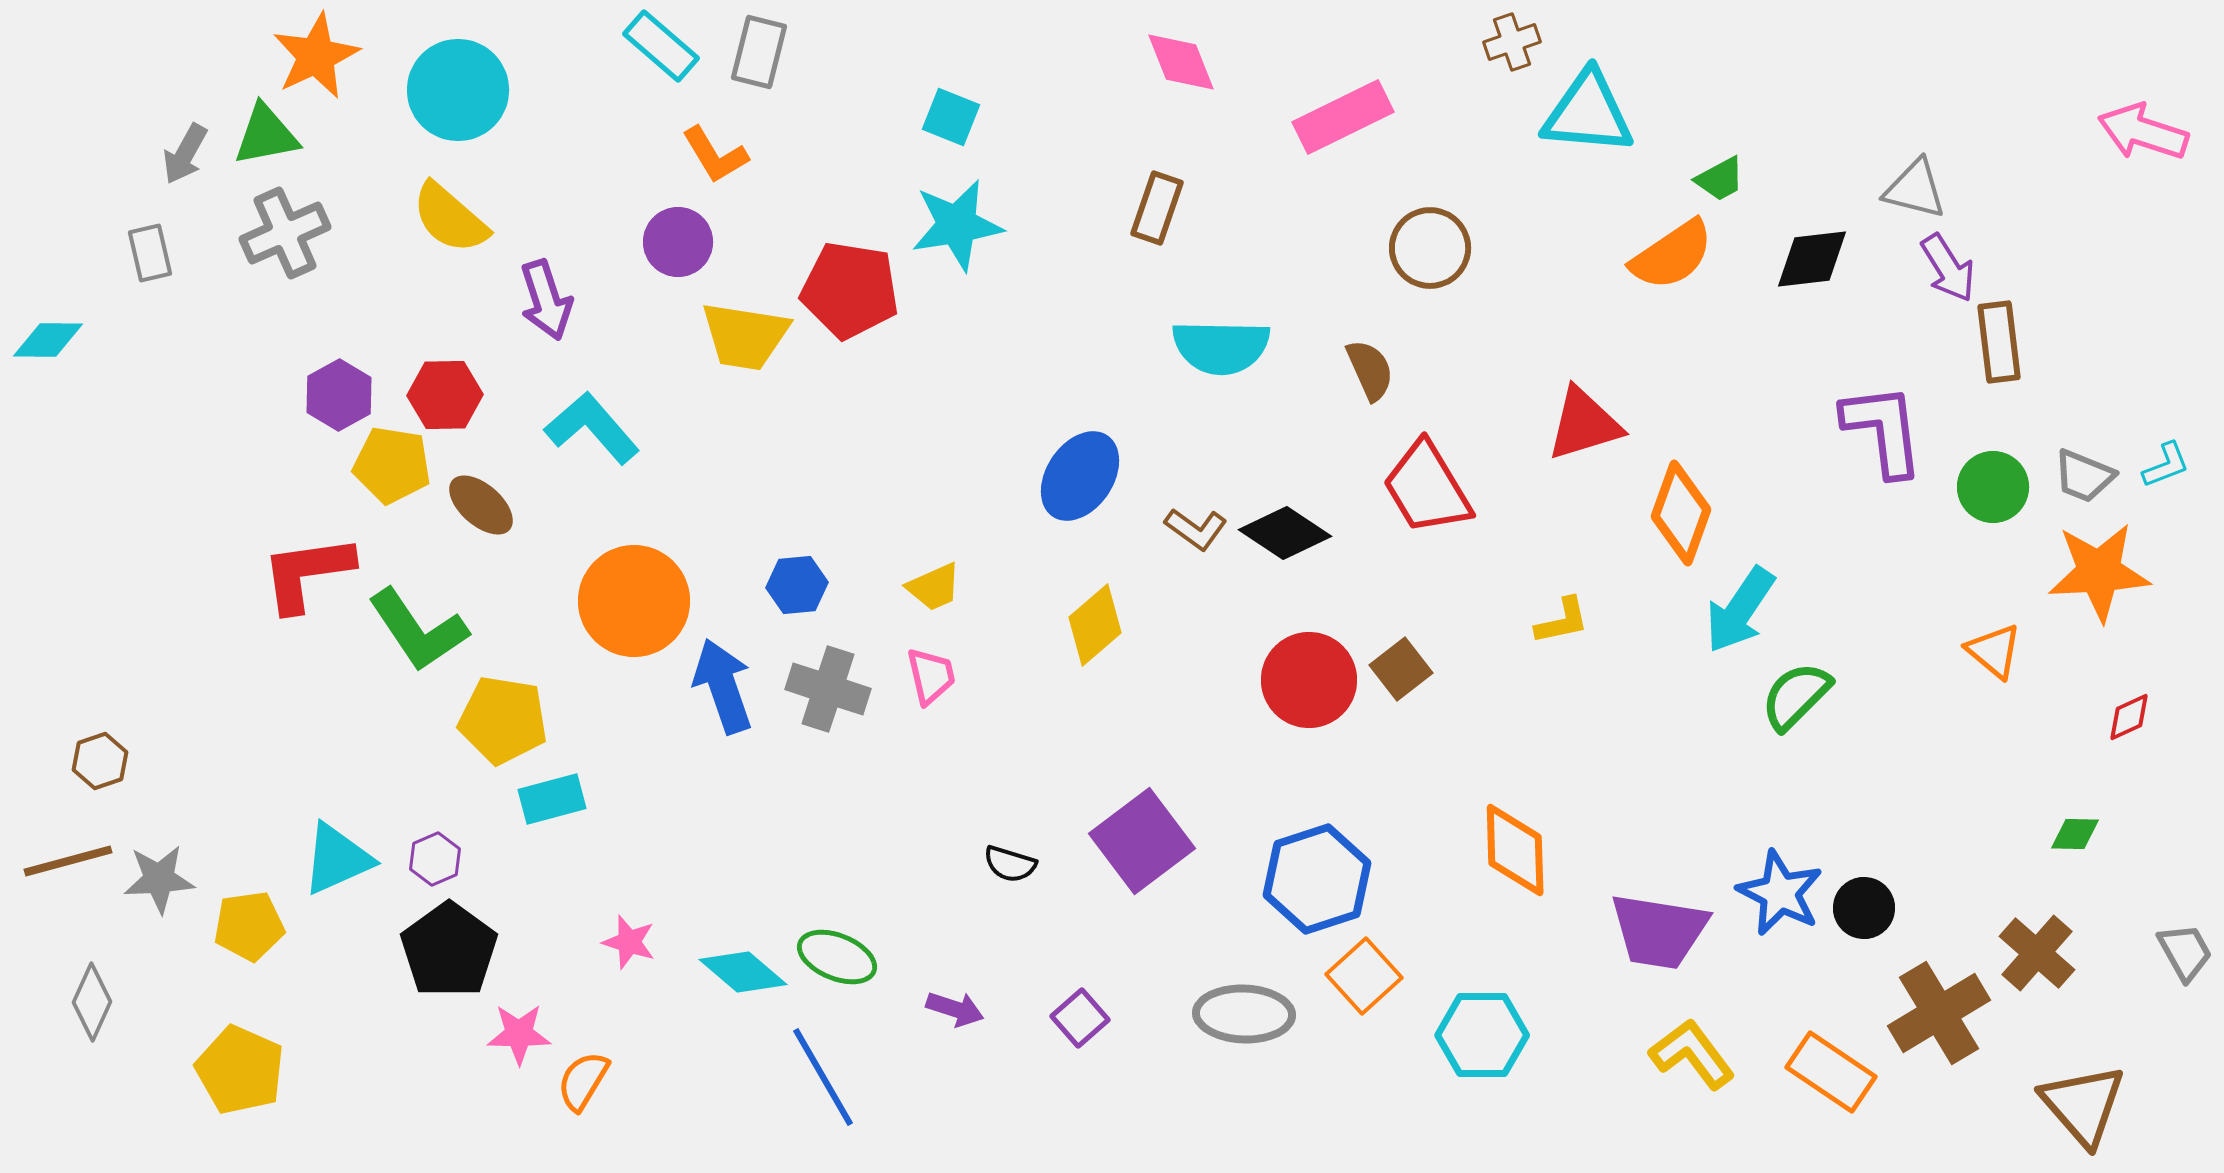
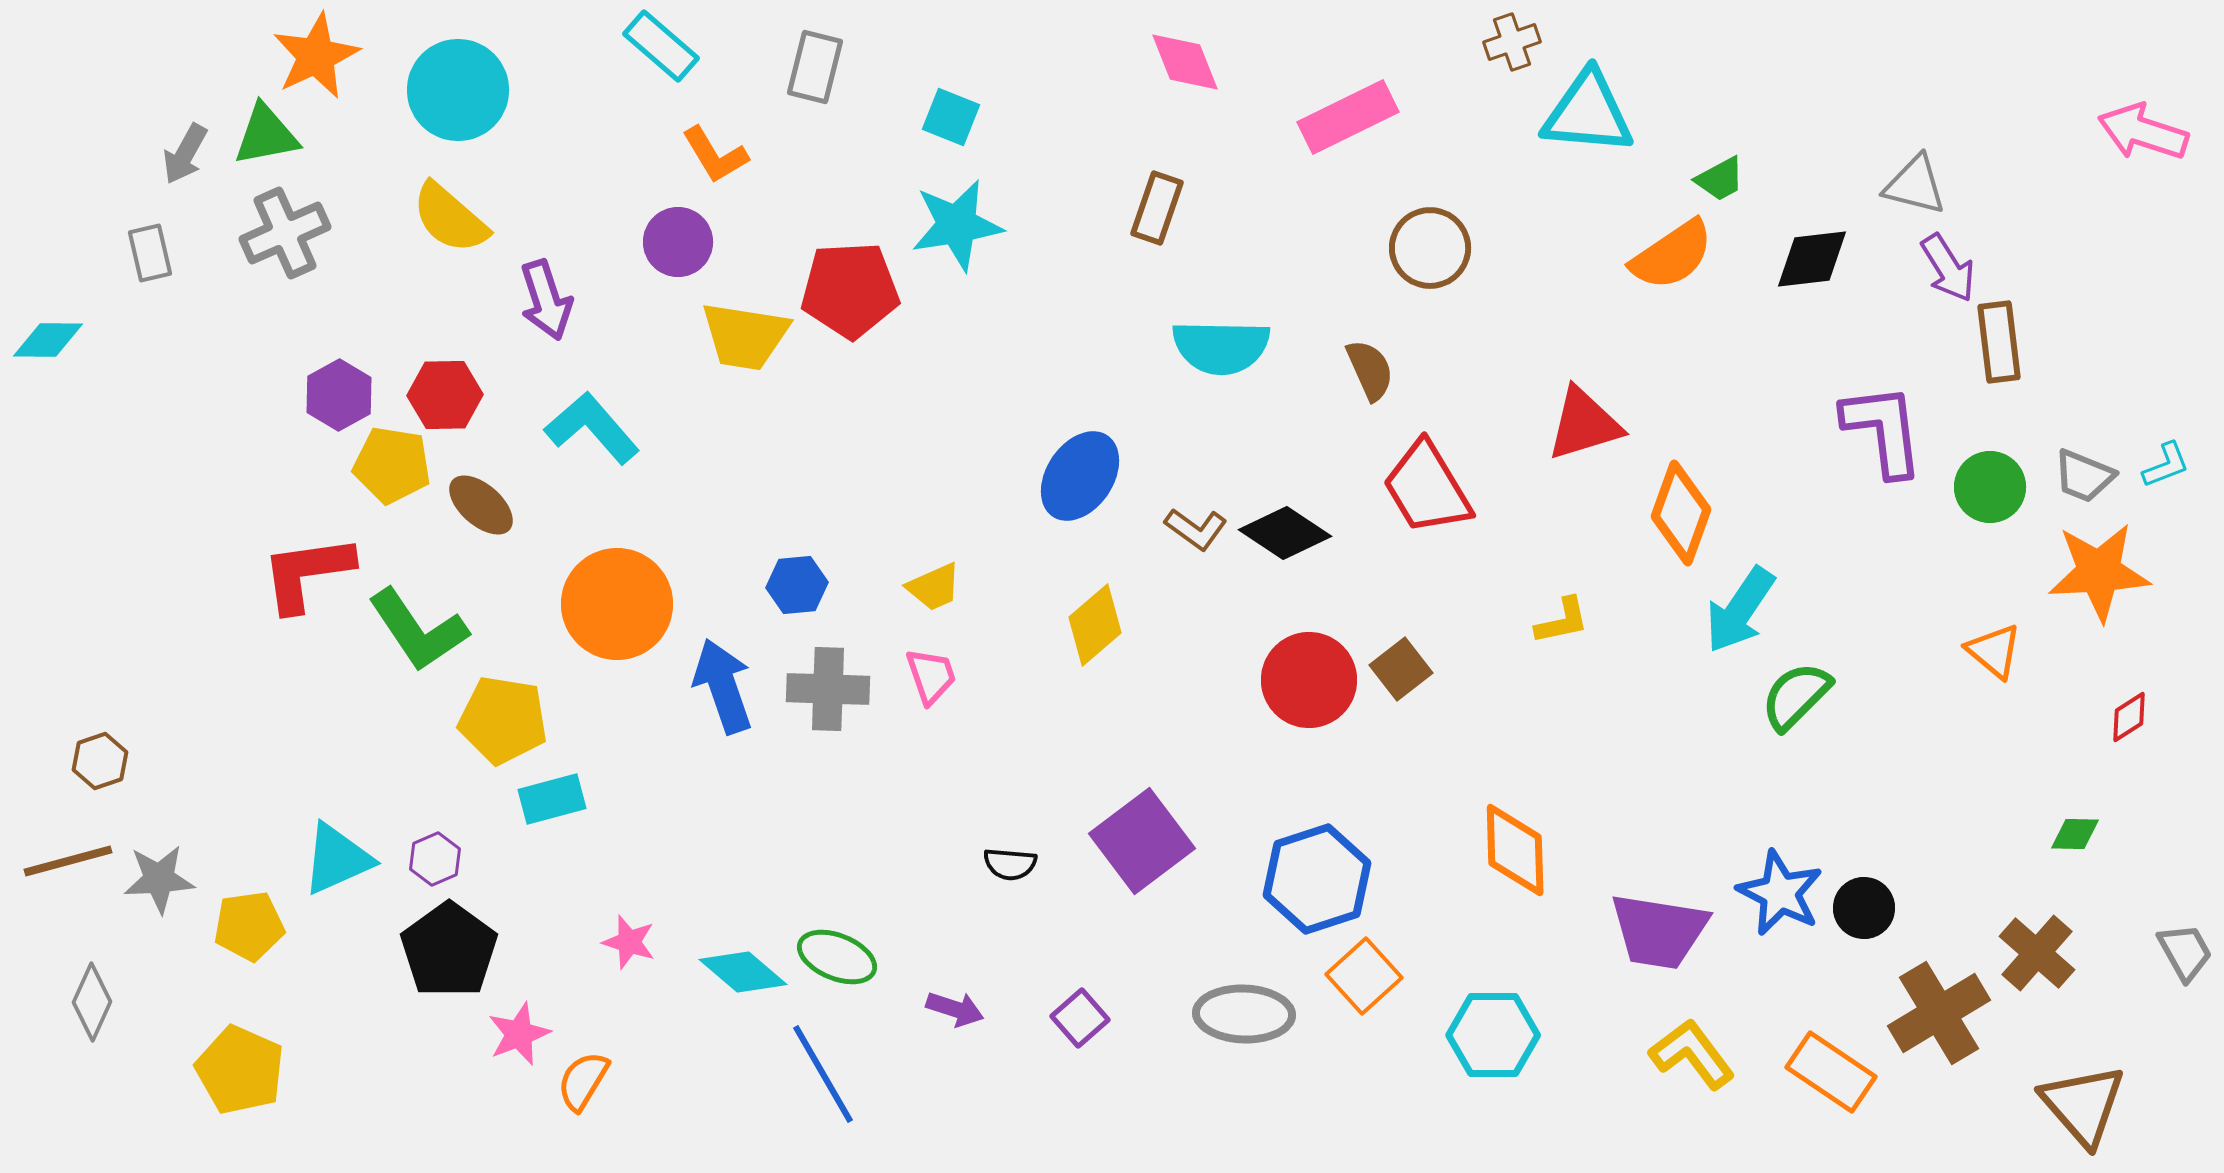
gray rectangle at (759, 52): moved 56 px right, 15 px down
pink diamond at (1181, 62): moved 4 px right
pink rectangle at (1343, 117): moved 5 px right
gray triangle at (1915, 189): moved 4 px up
red pentagon at (850, 290): rotated 12 degrees counterclockwise
green circle at (1993, 487): moved 3 px left
orange circle at (634, 601): moved 17 px left, 3 px down
pink trapezoid at (931, 676): rotated 6 degrees counterclockwise
gray cross at (828, 689): rotated 16 degrees counterclockwise
red diamond at (2129, 717): rotated 8 degrees counterclockwise
black semicircle at (1010, 864): rotated 12 degrees counterclockwise
pink star at (519, 1034): rotated 22 degrees counterclockwise
cyan hexagon at (1482, 1035): moved 11 px right
blue line at (823, 1077): moved 3 px up
